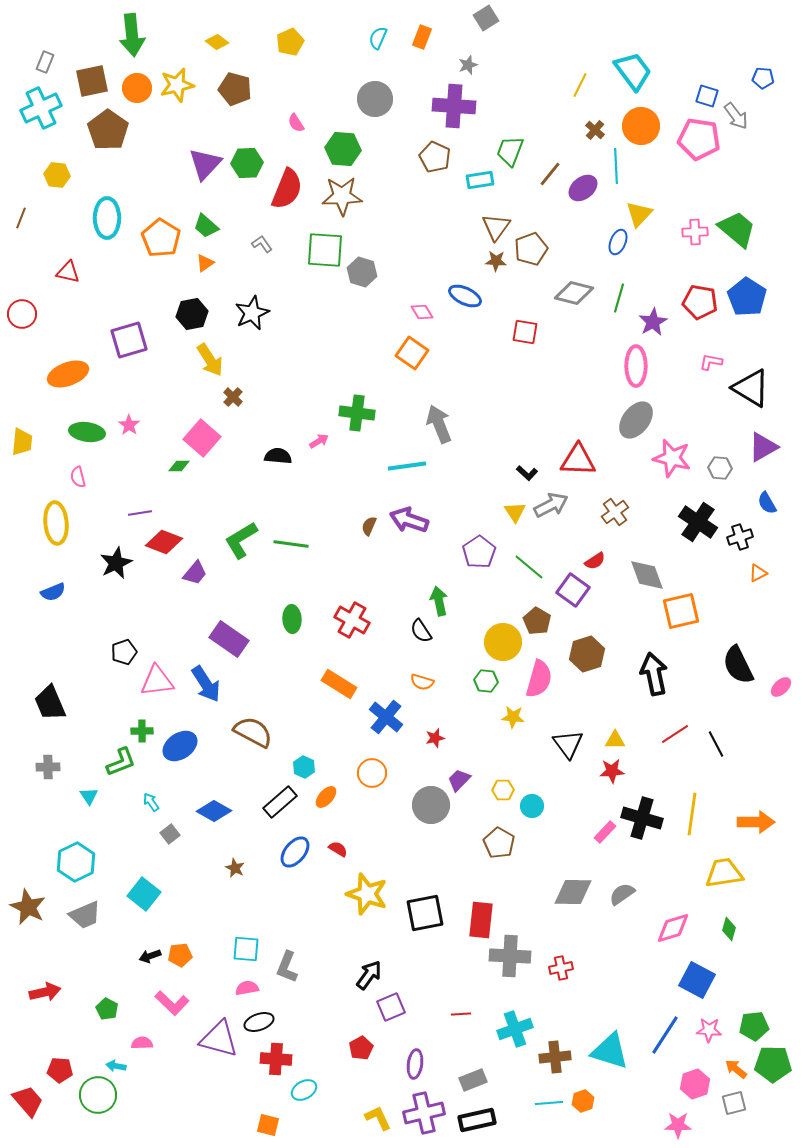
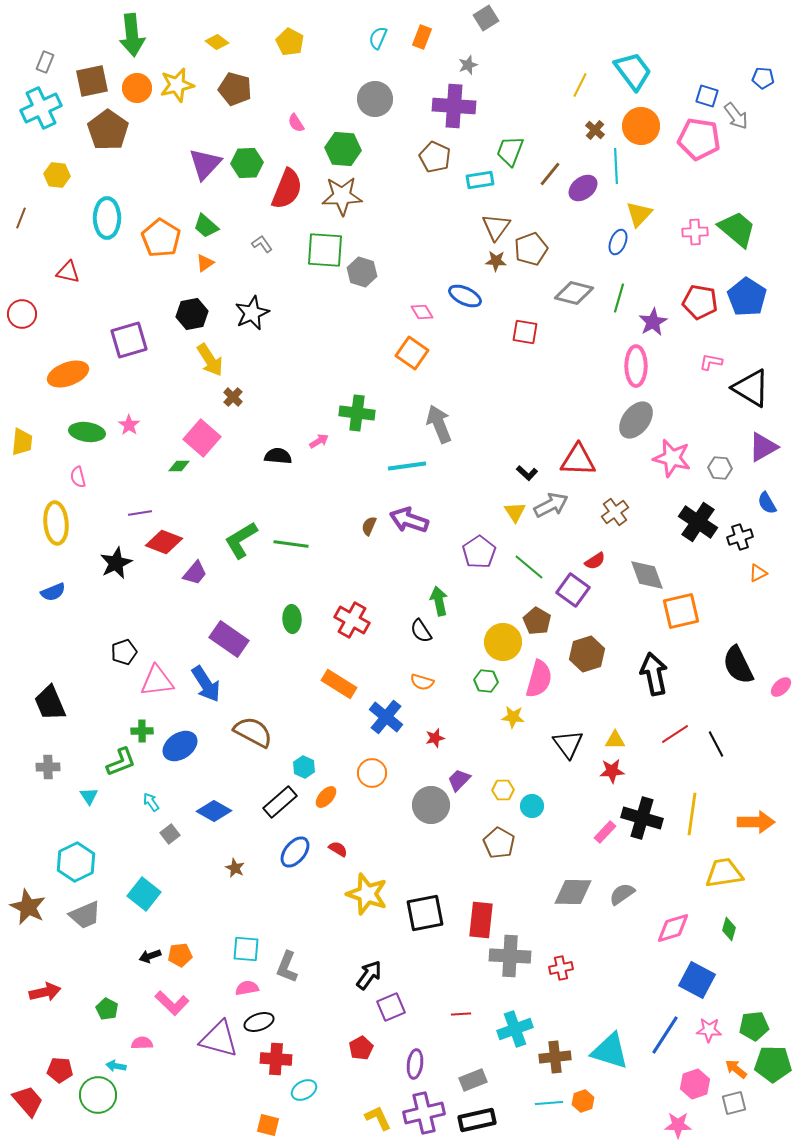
yellow pentagon at (290, 42): rotated 20 degrees counterclockwise
